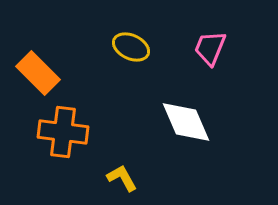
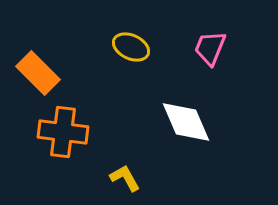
yellow L-shape: moved 3 px right
